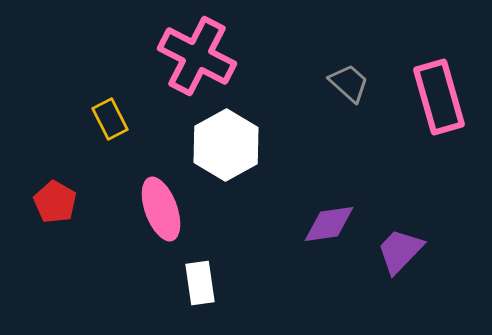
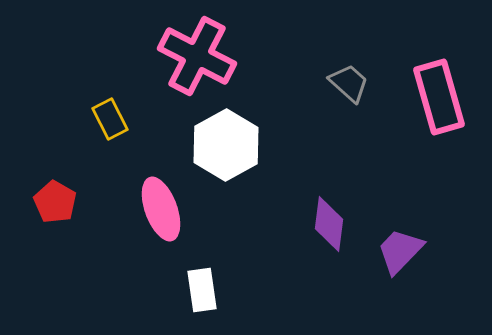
purple diamond: rotated 74 degrees counterclockwise
white rectangle: moved 2 px right, 7 px down
